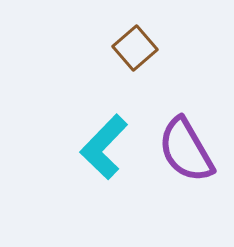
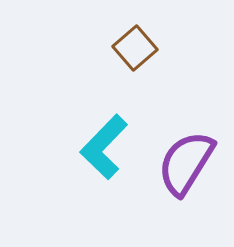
purple semicircle: moved 13 px down; rotated 62 degrees clockwise
